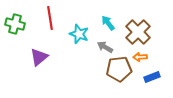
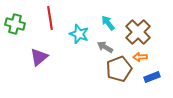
brown pentagon: rotated 15 degrees counterclockwise
